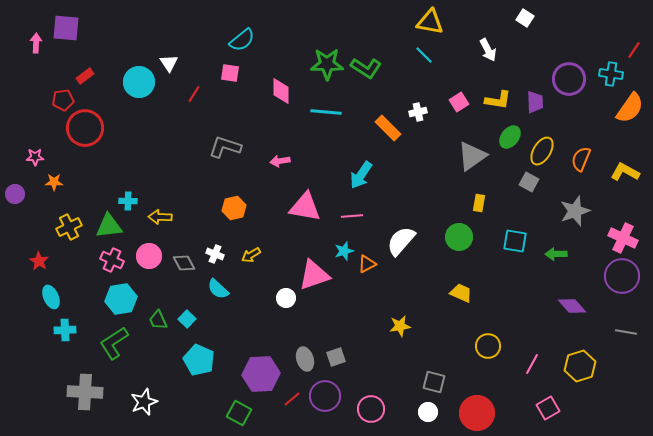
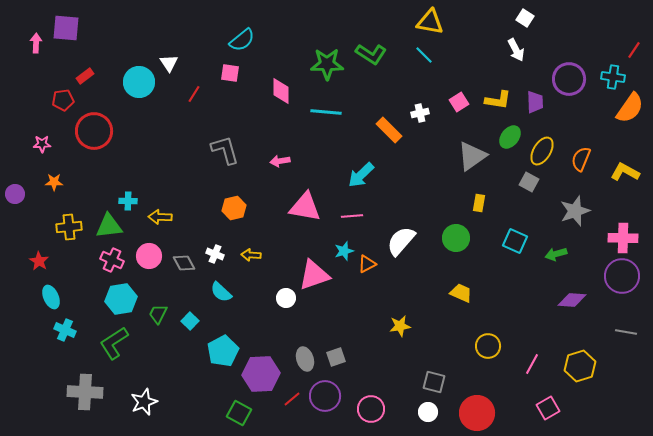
white arrow at (488, 50): moved 28 px right
green L-shape at (366, 68): moved 5 px right, 14 px up
cyan cross at (611, 74): moved 2 px right, 3 px down
white cross at (418, 112): moved 2 px right, 1 px down
red circle at (85, 128): moved 9 px right, 3 px down
orange rectangle at (388, 128): moved 1 px right, 2 px down
gray L-shape at (225, 147): moved 3 px down; rotated 56 degrees clockwise
pink star at (35, 157): moved 7 px right, 13 px up
cyan arrow at (361, 175): rotated 12 degrees clockwise
yellow cross at (69, 227): rotated 20 degrees clockwise
green circle at (459, 237): moved 3 px left, 1 px down
pink cross at (623, 238): rotated 24 degrees counterclockwise
cyan square at (515, 241): rotated 15 degrees clockwise
green arrow at (556, 254): rotated 15 degrees counterclockwise
yellow arrow at (251, 255): rotated 36 degrees clockwise
cyan semicircle at (218, 289): moved 3 px right, 3 px down
purple diamond at (572, 306): moved 6 px up; rotated 44 degrees counterclockwise
cyan square at (187, 319): moved 3 px right, 2 px down
green trapezoid at (158, 320): moved 6 px up; rotated 50 degrees clockwise
cyan cross at (65, 330): rotated 25 degrees clockwise
cyan pentagon at (199, 360): moved 24 px right, 9 px up; rotated 20 degrees clockwise
